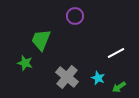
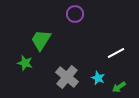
purple circle: moved 2 px up
green trapezoid: rotated 10 degrees clockwise
